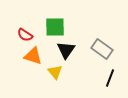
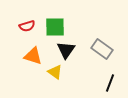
red semicircle: moved 2 px right, 9 px up; rotated 49 degrees counterclockwise
yellow triangle: rotated 14 degrees counterclockwise
black line: moved 5 px down
